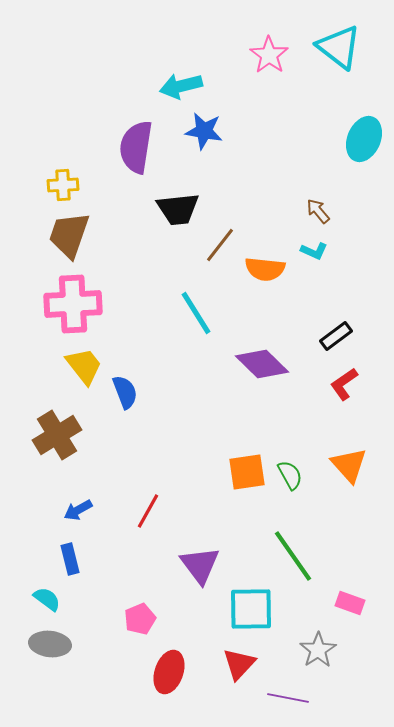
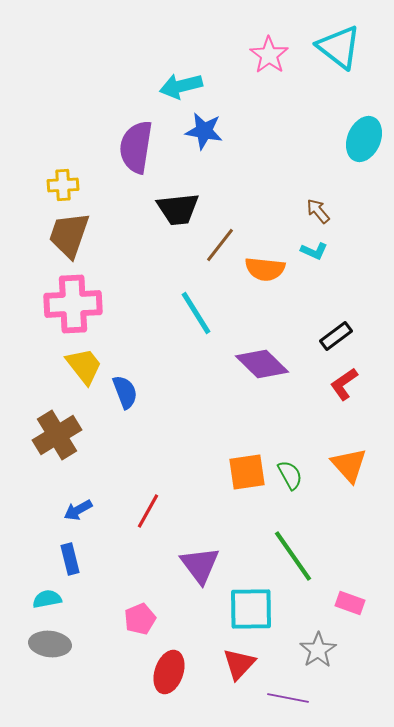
cyan semicircle: rotated 48 degrees counterclockwise
